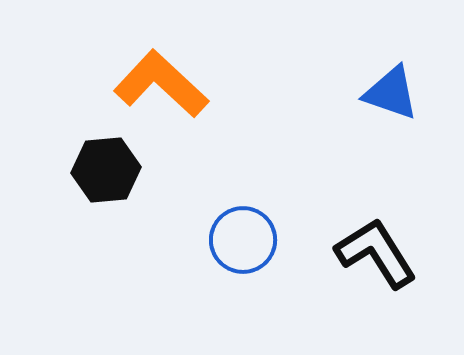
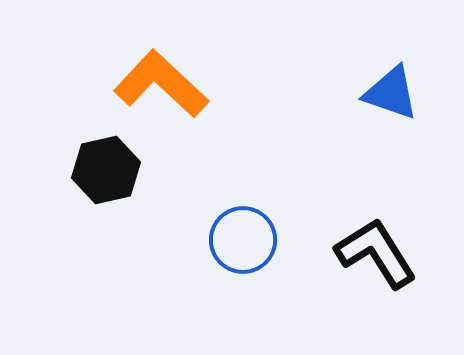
black hexagon: rotated 8 degrees counterclockwise
